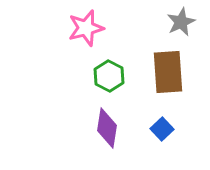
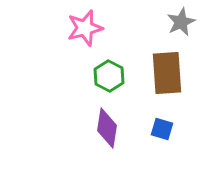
pink star: moved 1 px left
brown rectangle: moved 1 px left, 1 px down
blue square: rotated 30 degrees counterclockwise
